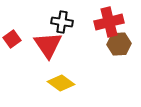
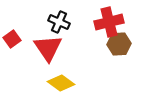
black cross: moved 3 px left; rotated 15 degrees clockwise
red triangle: moved 3 px down
